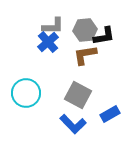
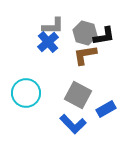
gray hexagon: moved 3 px down; rotated 20 degrees clockwise
blue rectangle: moved 4 px left, 5 px up
